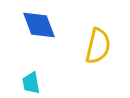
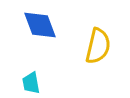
blue diamond: moved 1 px right
